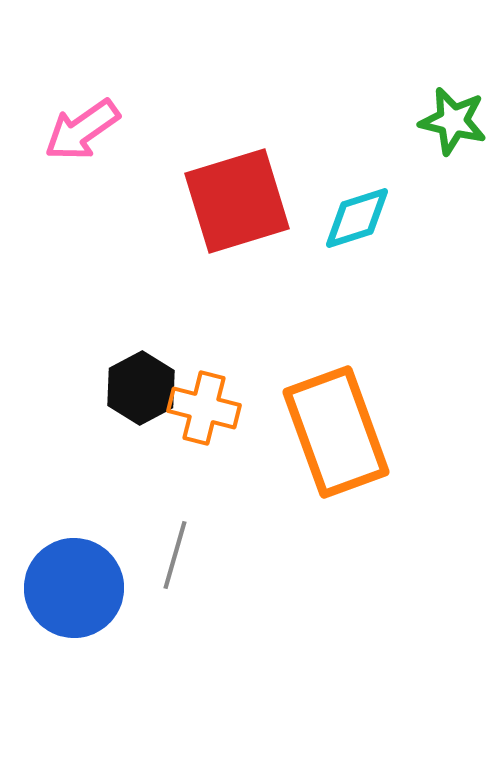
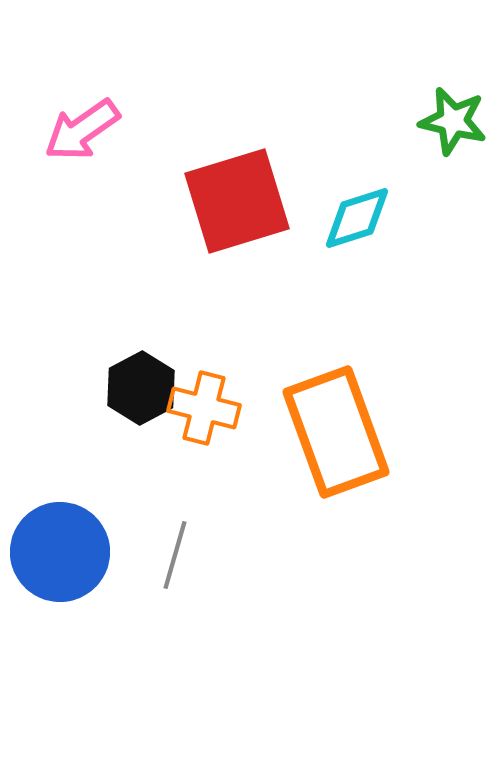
blue circle: moved 14 px left, 36 px up
